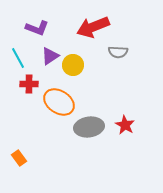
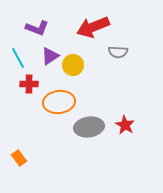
orange ellipse: rotated 40 degrees counterclockwise
